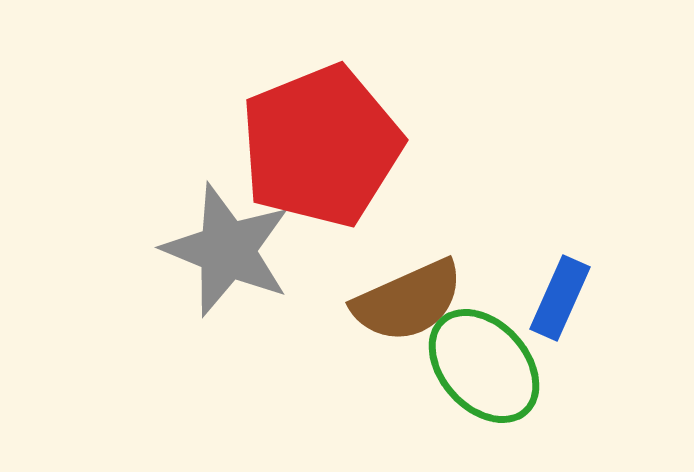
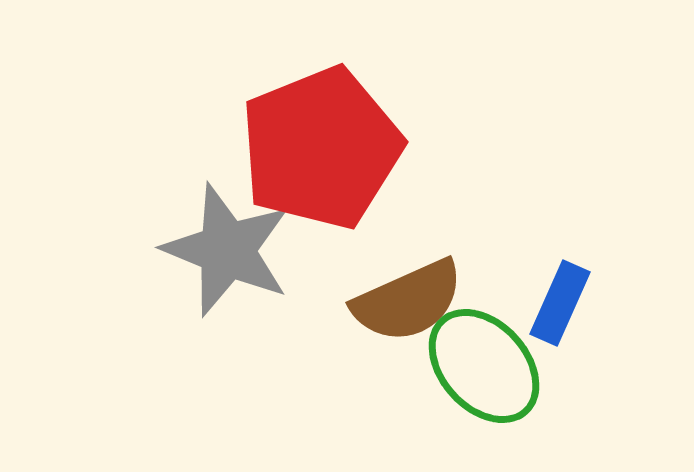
red pentagon: moved 2 px down
blue rectangle: moved 5 px down
